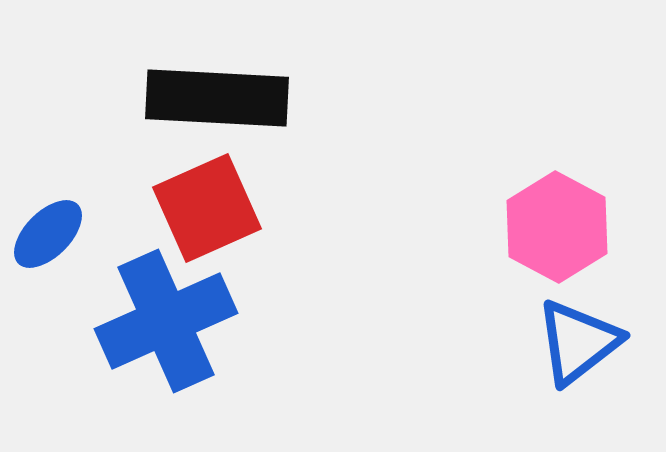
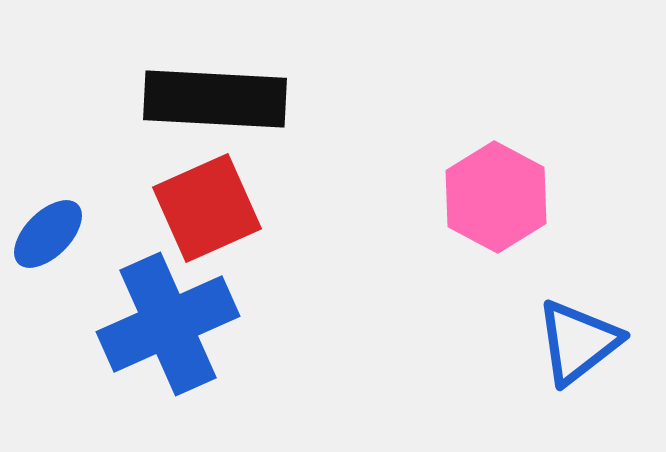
black rectangle: moved 2 px left, 1 px down
pink hexagon: moved 61 px left, 30 px up
blue cross: moved 2 px right, 3 px down
